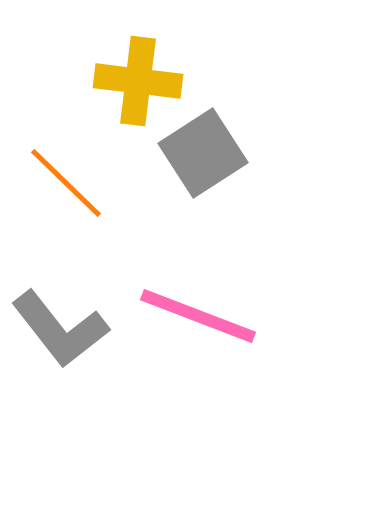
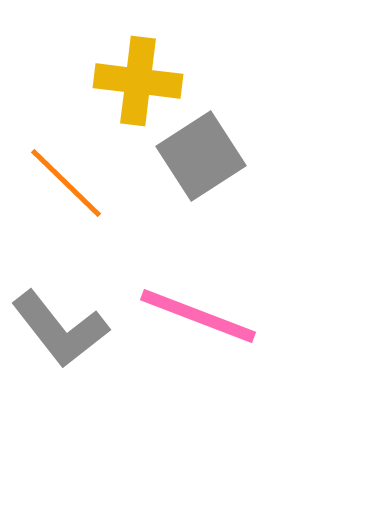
gray square: moved 2 px left, 3 px down
